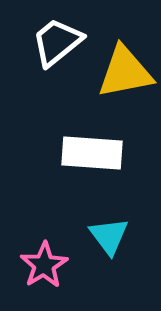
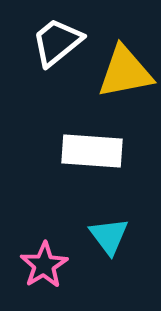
white rectangle: moved 2 px up
